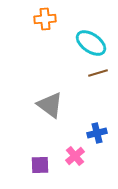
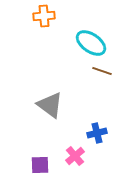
orange cross: moved 1 px left, 3 px up
brown line: moved 4 px right, 2 px up; rotated 36 degrees clockwise
